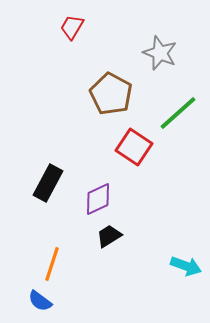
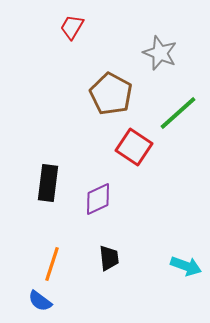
black rectangle: rotated 21 degrees counterclockwise
black trapezoid: moved 22 px down; rotated 116 degrees clockwise
